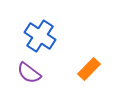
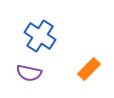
purple semicircle: rotated 25 degrees counterclockwise
